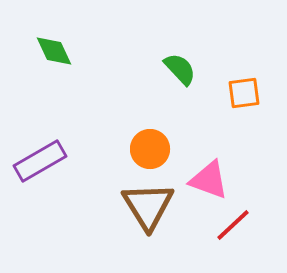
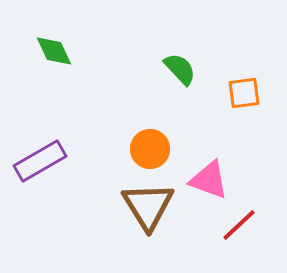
red line: moved 6 px right
